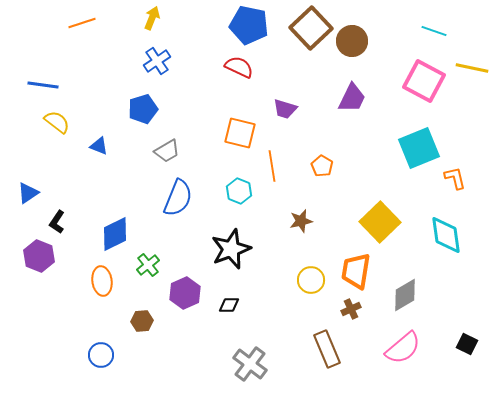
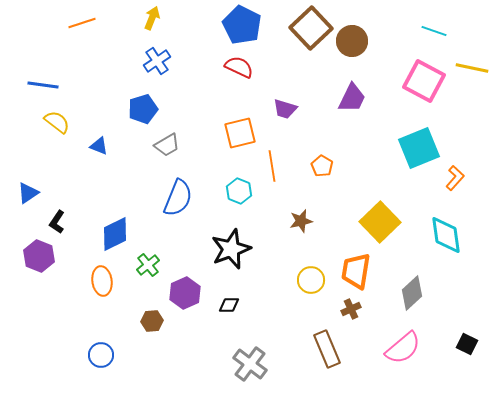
blue pentagon at (249, 25): moved 7 px left; rotated 15 degrees clockwise
orange square at (240, 133): rotated 28 degrees counterclockwise
gray trapezoid at (167, 151): moved 6 px up
orange L-shape at (455, 178): rotated 55 degrees clockwise
gray diamond at (405, 295): moved 7 px right, 2 px up; rotated 12 degrees counterclockwise
brown hexagon at (142, 321): moved 10 px right
